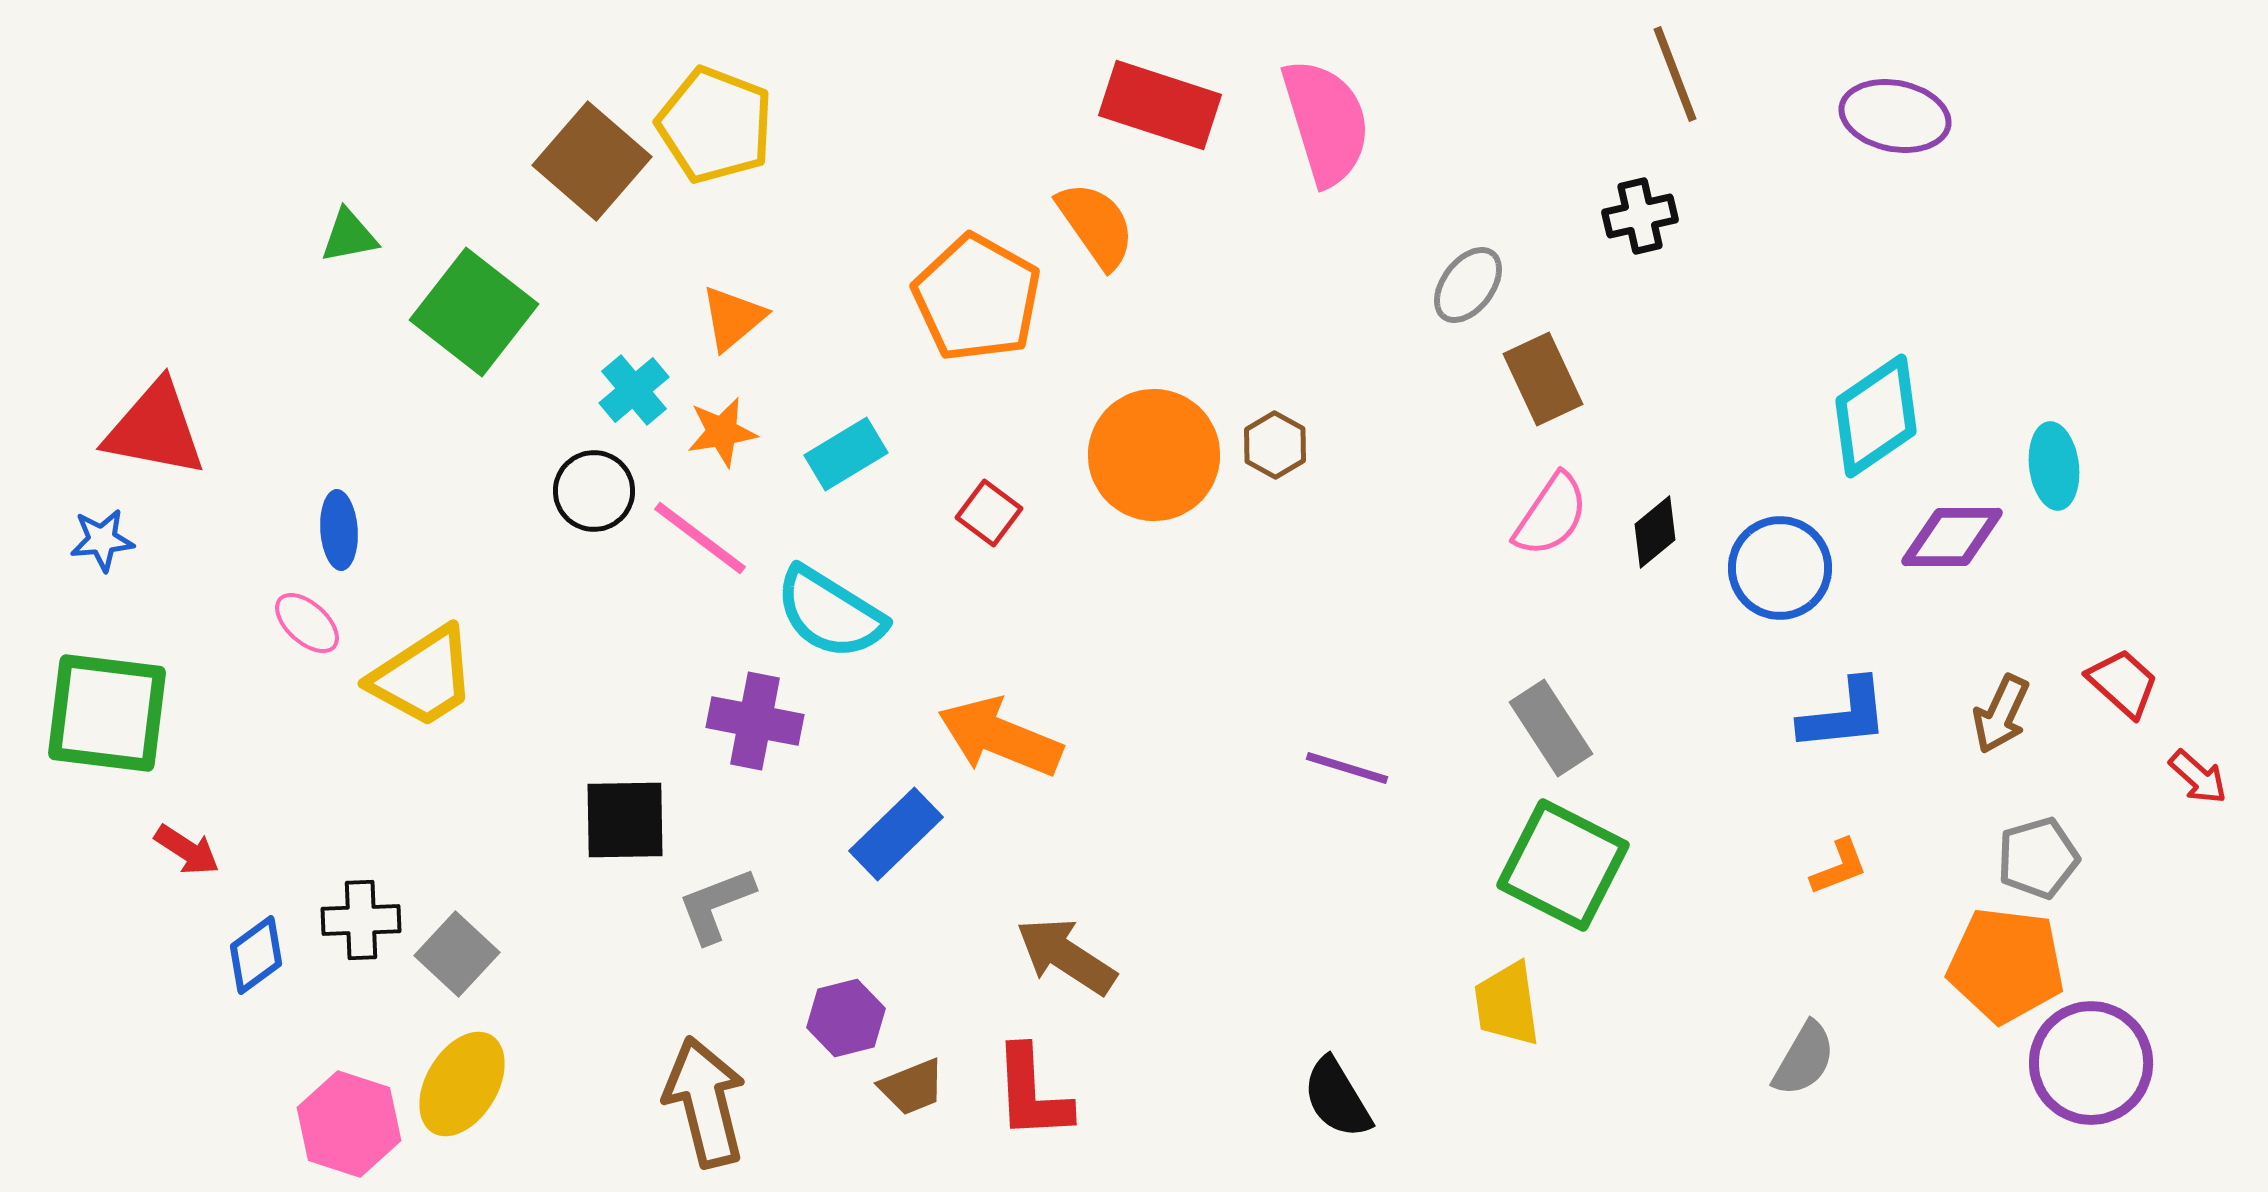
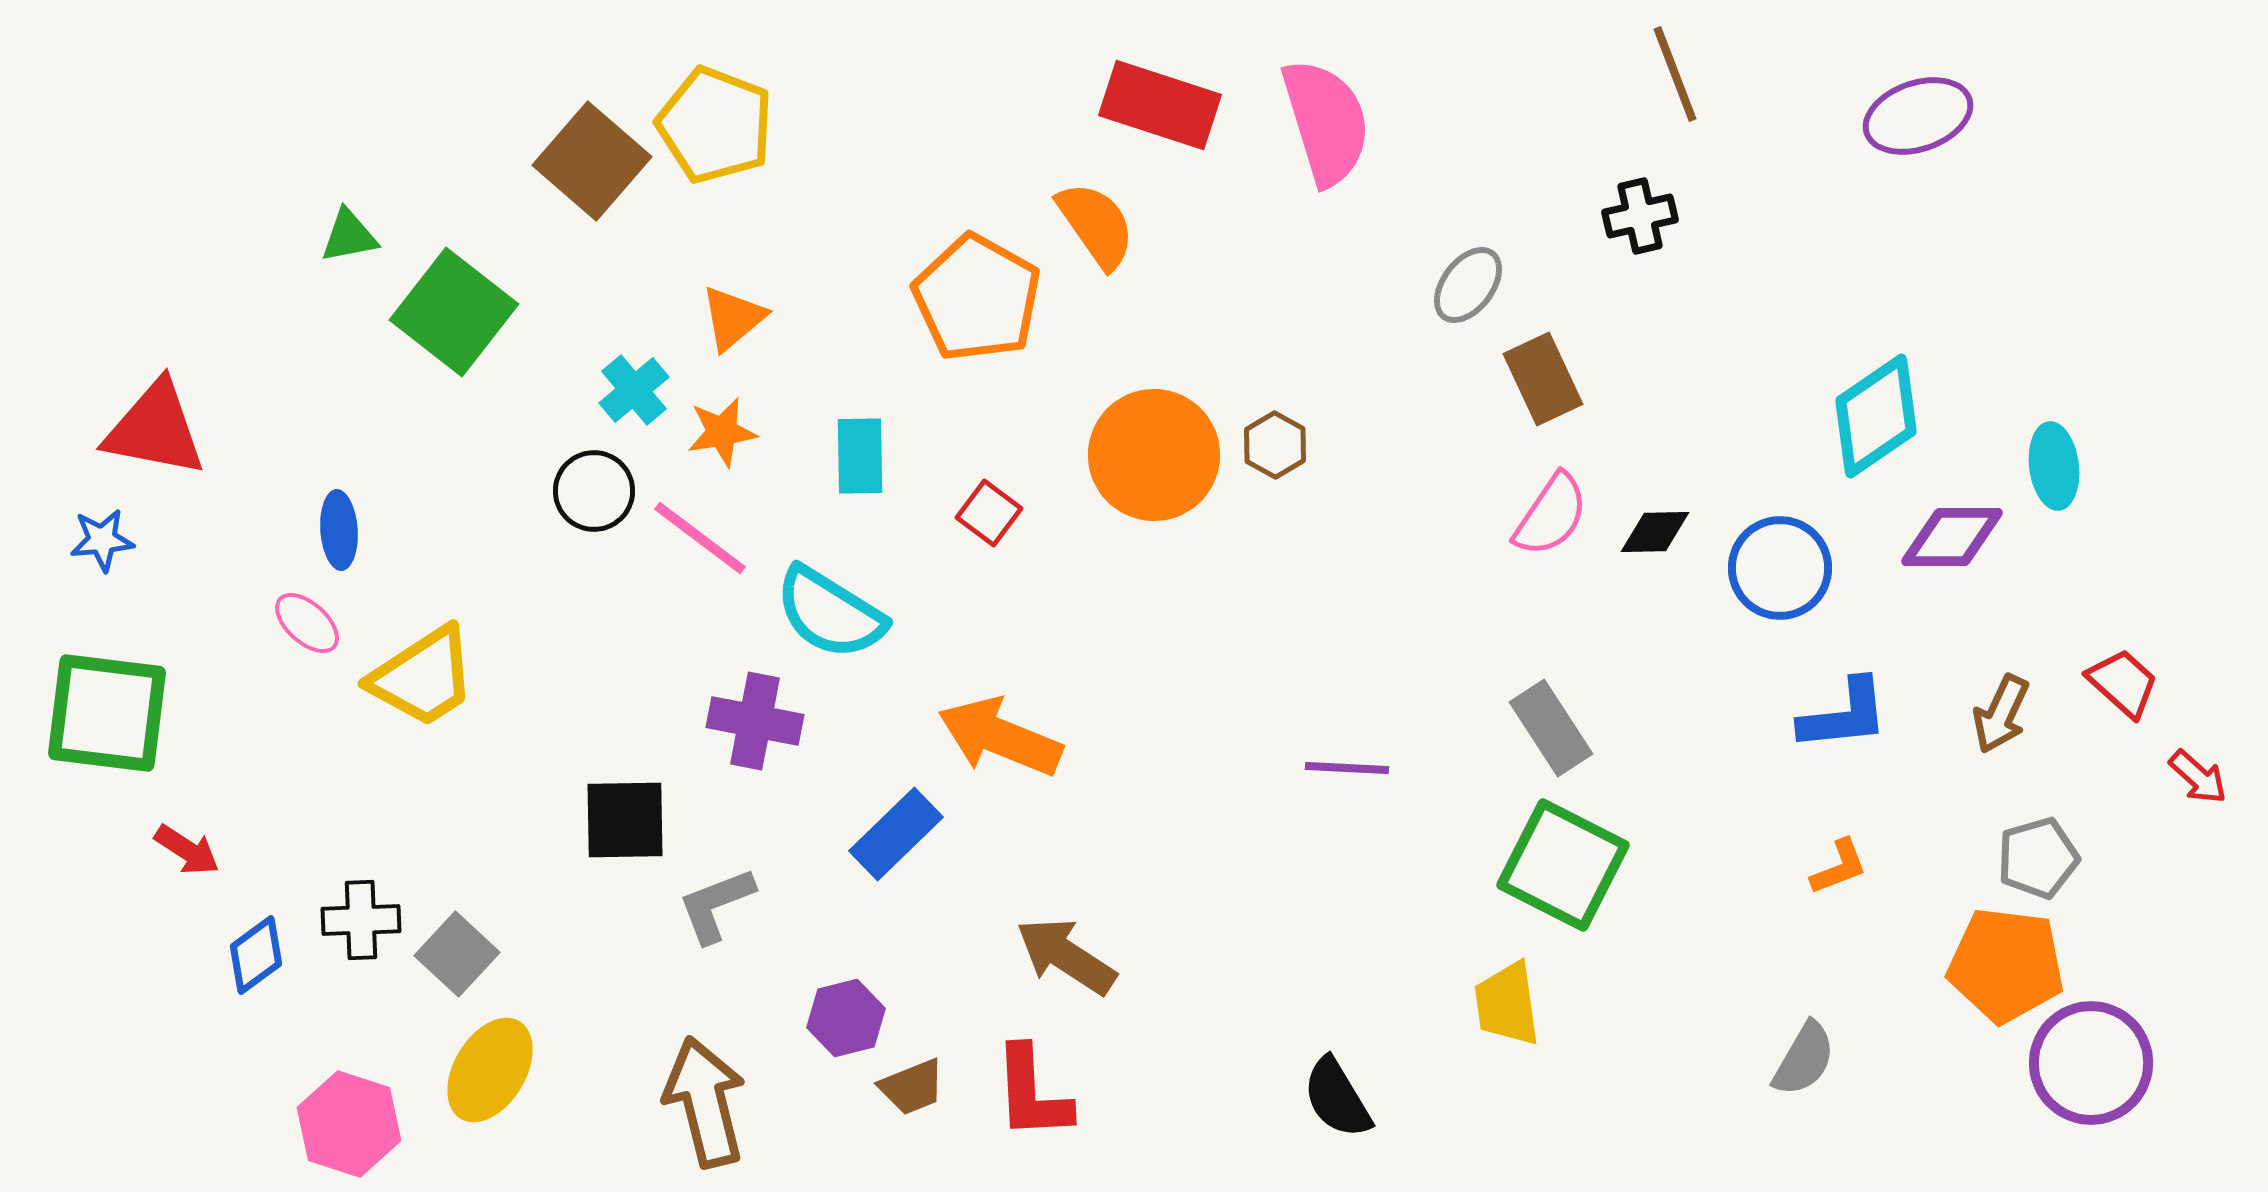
purple ellipse at (1895, 116): moved 23 px right; rotated 30 degrees counterclockwise
green square at (474, 312): moved 20 px left
cyan rectangle at (846, 454): moved 14 px right, 2 px down; rotated 60 degrees counterclockwise
black diamond at (1655, 532): rotated 38 degrees clockwise
purple line at (1347, 768): rotated 14 degrees counterclockwise
yellow ellipse at (462, 1084): moved 28 px right, 14 px up
